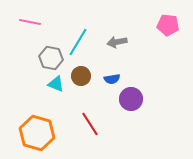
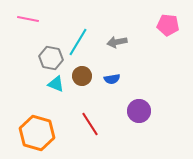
pink line: moved 2 px left, 3 px up
brown circle: moved 1 px right
purple circle: moved 8 px right, 12 px down
